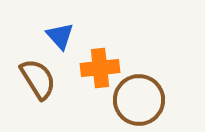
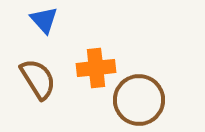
blue triangle: moved 16 px left, 16 px up
orange cross: moved 4 px left
